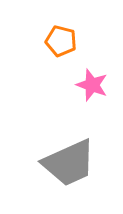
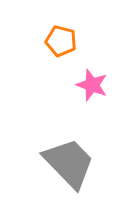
gray trapezoid: rotated 110 degrees counterclockwise
